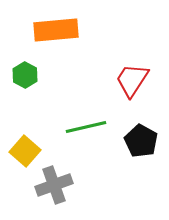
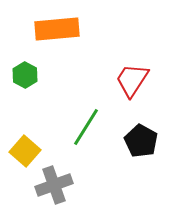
orange rectangle: moved 1 px right, 1 px up
green line: rotated 45 degrees counterclockwise
